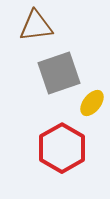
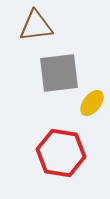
gray square: rotated 12 degrees clockwise
red hexagon: moved 1 px left, 5 px down; rotated 21 degrees counterclockwise
